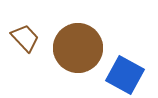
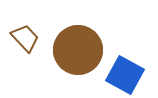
brown circle: moved 2 px down
